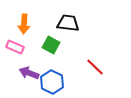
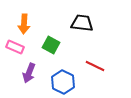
black trapezoid: moved 14 px right
red line: moved 1 px up; rotated 18 degrees counterclockwise
purple arrow: rotated 90 degrees counterclockwise
blue hexagon: moved 11 px right
